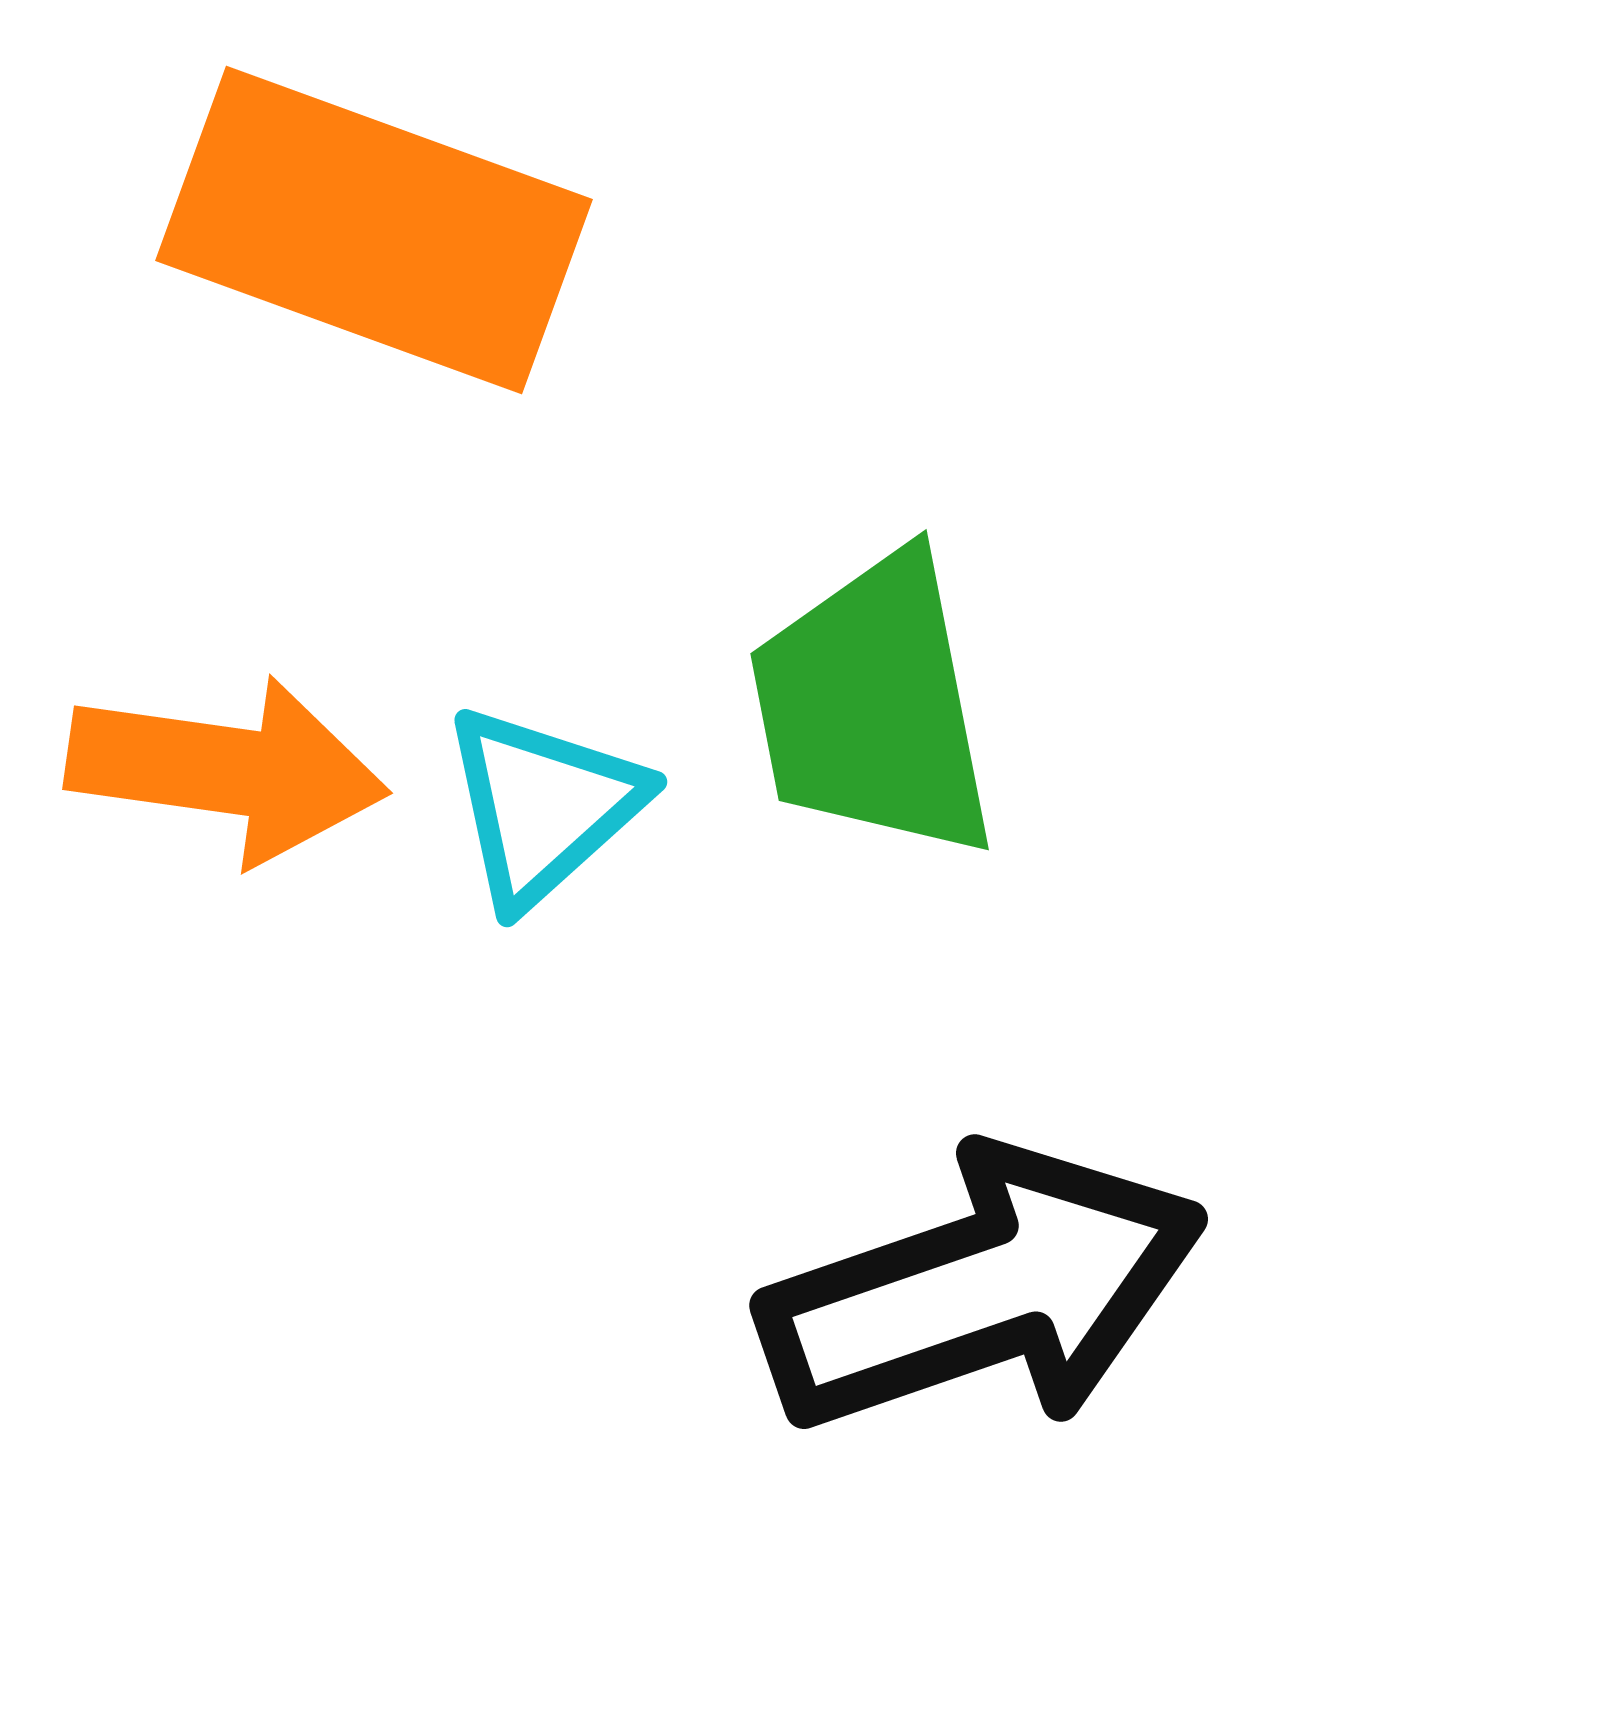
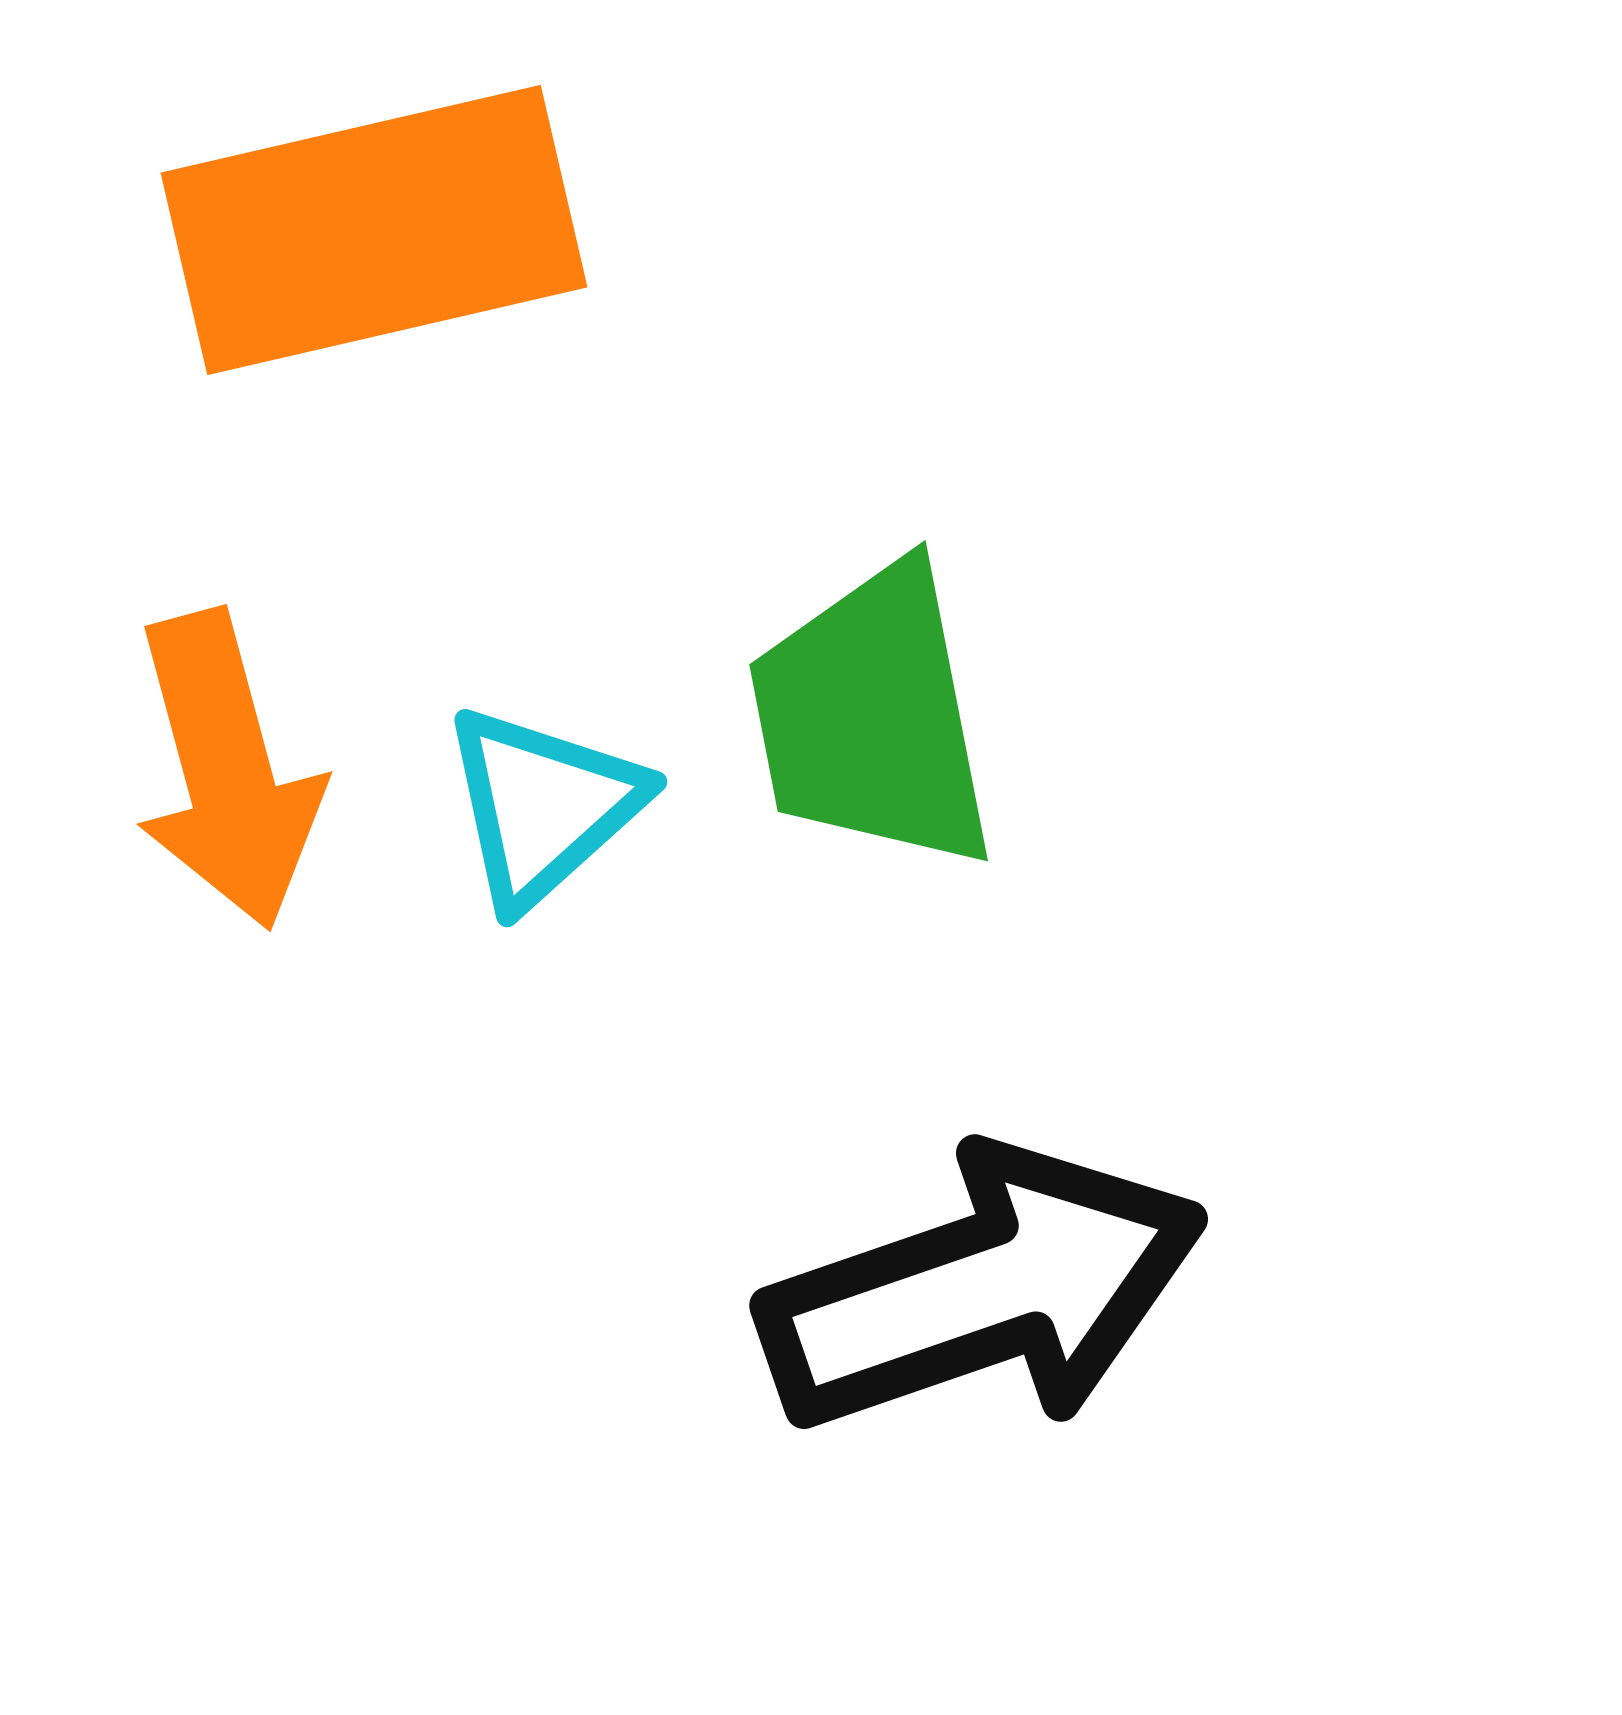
orange rectangle: rotated 33 degrees counterclockwise
green trapezoid: moved 1 px left, 11 px down
orange arrow: rotated 67 degrees clockwise
